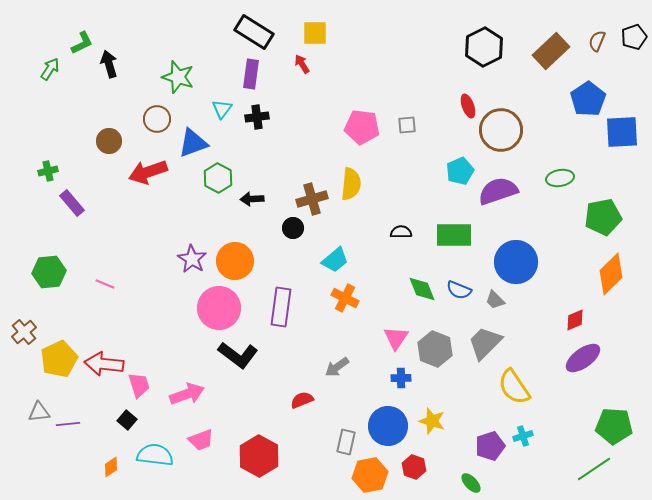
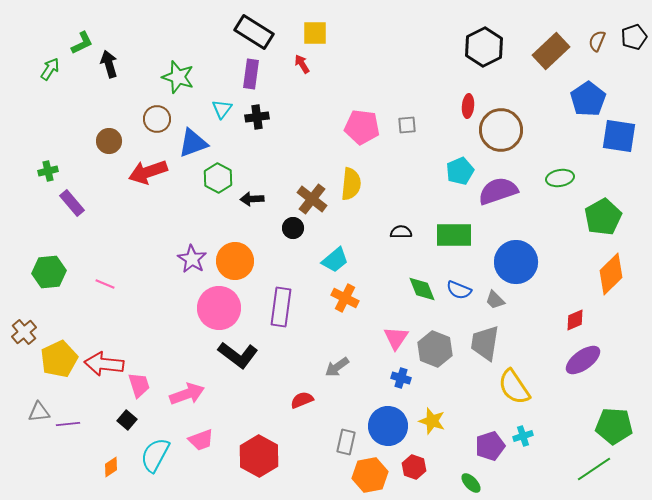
red ellipse at (468, 106): rotated 25 degrees clockwise
blue square at (622, 132): moved 3 px left, 4 px down; rotated 12 degrees clockwise
brown cross at (312, 199): rotated 36 degrees counterclockwise
green pentagon at (603, 217): rotated 18 degrees counterclockwise
gray trapezoid at (485, 343): rotated 36 degrees counterclockwise
purple ellipse at (583, 358): moved 2 px down
blue cross at (401, 378): rotated 18 degrees clockwise
cyan semicircle at (155, 455): rotated 69 degrees counterclockwise
